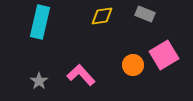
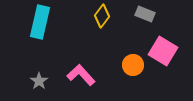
yellow diamond: rotated 45 degrees counterclockwise
pink square: moved 1 px left, 4 px up; rotated 28 degrees counterclockwise
